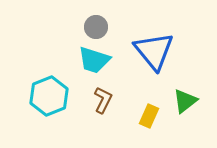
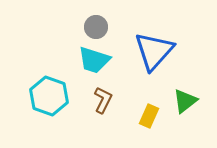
blue triangle: rotated 21 degrees clockwise
cyan hexagon: rotated 18 degrees counterclockwise
